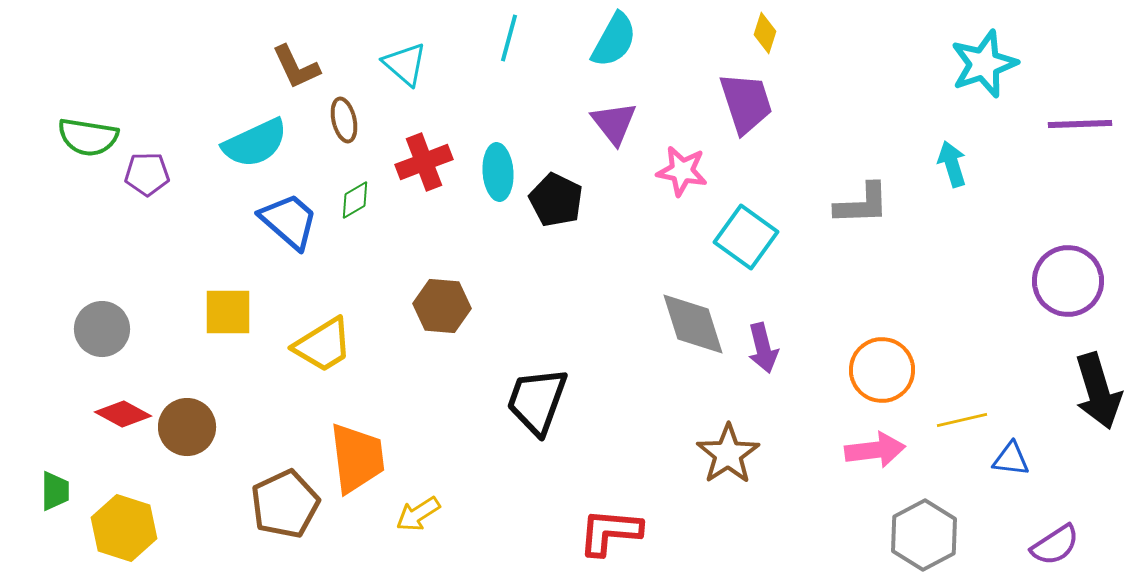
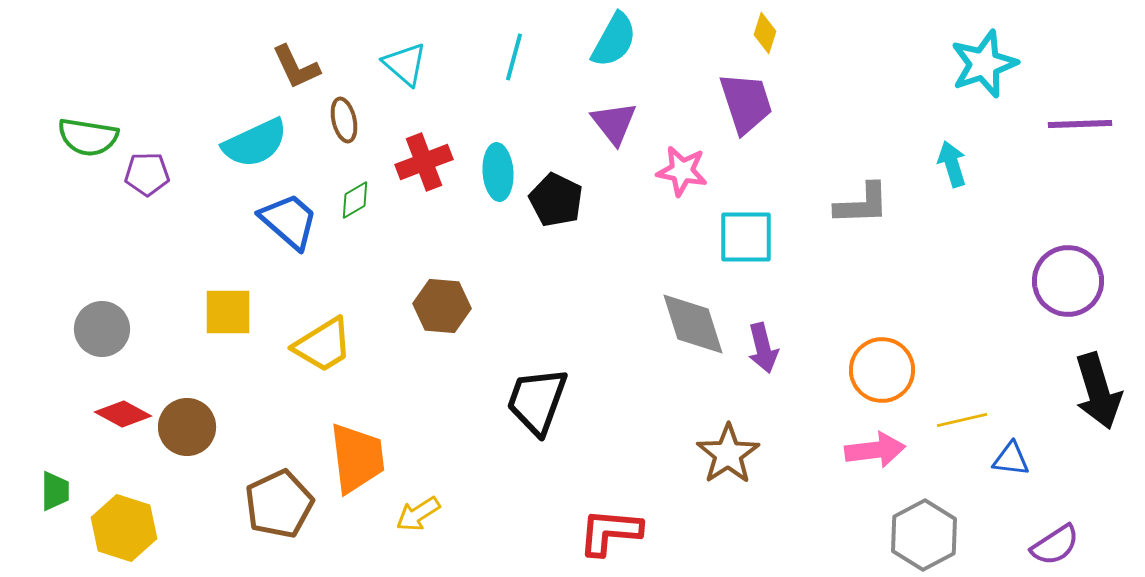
cyan line at (509, 38): moved 5 px right, 19 px down
cyan square at (746, 237): rotated 36 degrees counterclockwise
brown pentagon at (285, 504): moved 6 px left
